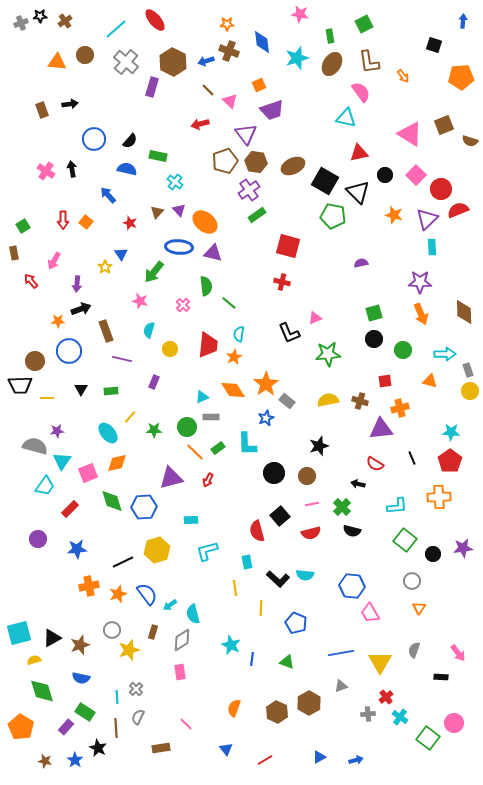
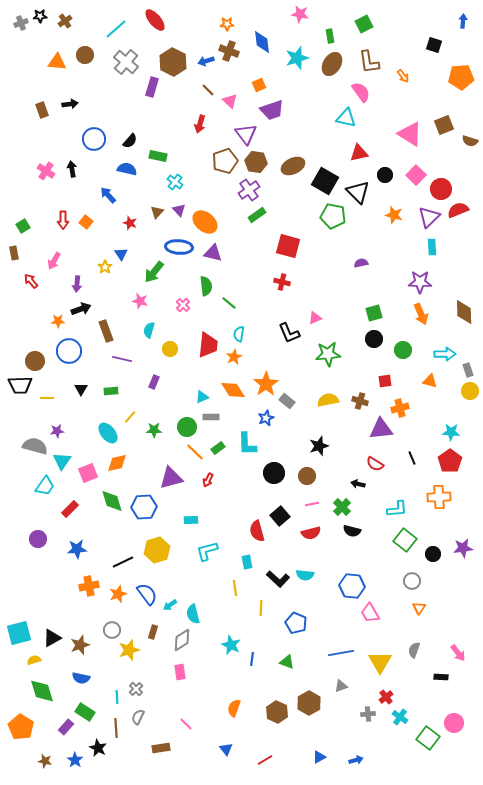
red arrow at (200, 124): rotated 60 degrees counterclockwise
purple triangle at (427, 219): moved 2 px right, 2 px up
cyan L-shape at (397, 506): moved 3 px down
